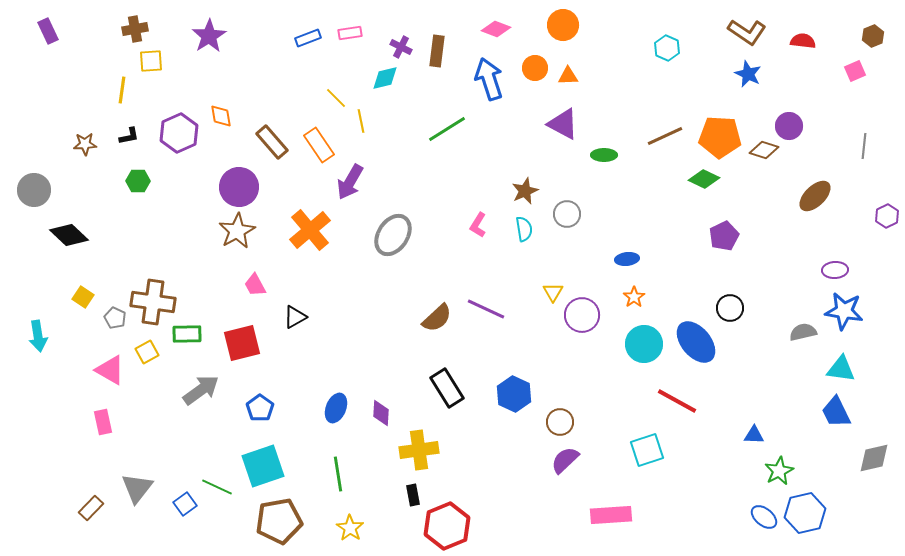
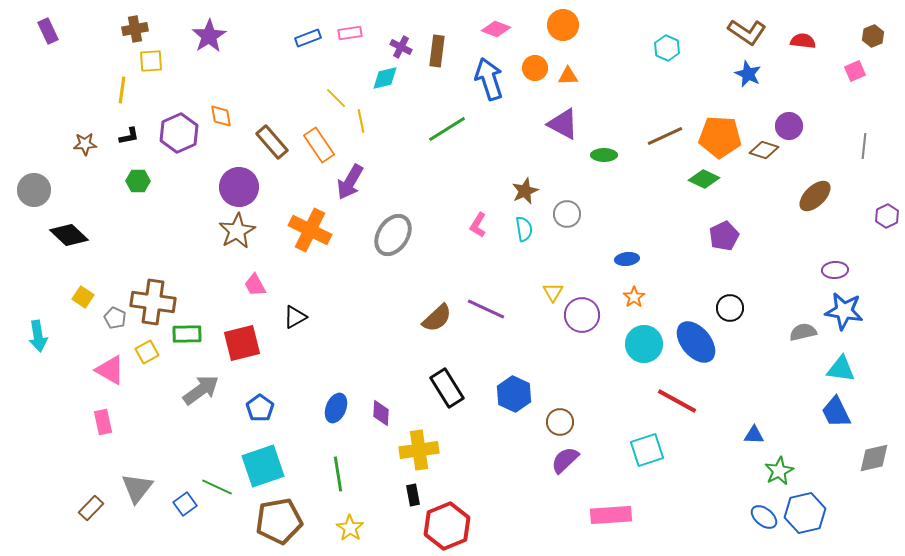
orange cross at (310, 230): rotated 24 degrees counterclockwise
